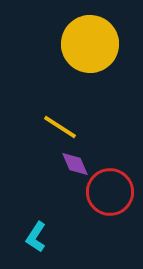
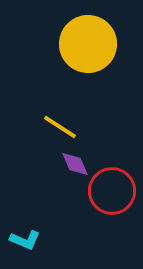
yellow circle: moved 2 px left
red circle: moved 2 px right, 1 px up
cyan L-shape: moved 11 px left, 3 px down; rotated 100 degrees counterclockwise
